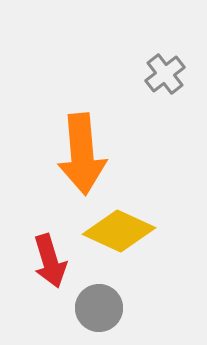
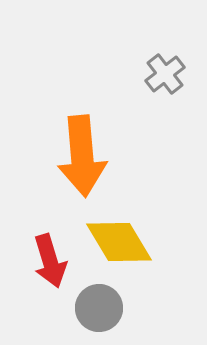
orange arrow: moved 2 px down
yellow diamond: moved 11 px down; rotated 34 degrees clockwise
